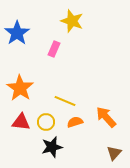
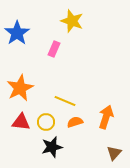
orange star: rotated 12 degrees clockwise
orange arrow: rotated 60 degrees clockwise
